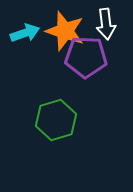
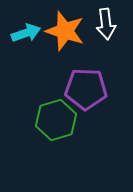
cyan arrow: moved 1 px right
purple pentagon: moved 32 px down
